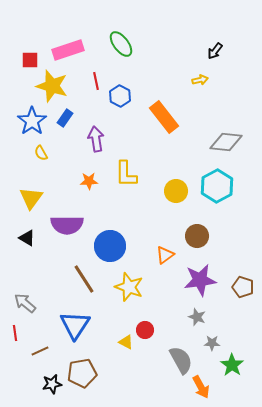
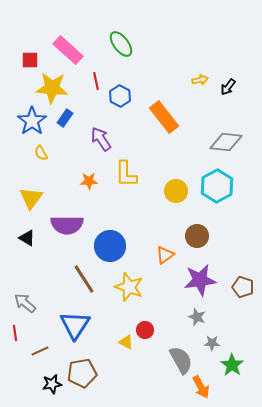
pink rectangle at (68, 50): rotated 60 degrees clockwise
black arrow at (215, 51): moved 13 px right, 36 px down
yellow star at (52, 86): moved 2 px down; rotated 12 degrees counterclockwise
purple arrow at (96, 139): moved 5 px right; rotated 25 degrees counterclockwise
